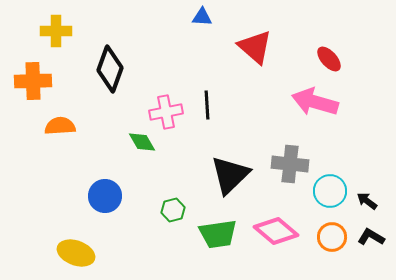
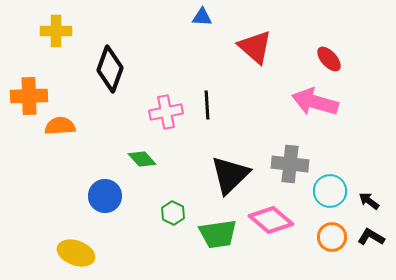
orange cross: moved 4 px left, 15 px down
green diamond: moved 17 px down; rotated 12 degrees counterclockwise
black arrow: moved 2 px right
green hexagon: moved 3 px down; rotated 20 degrees counterclockwise
pink diamond: moved 5 px left, 11 px up
